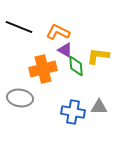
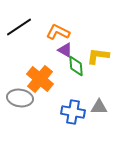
black line: rotated 56 degrees counterclockwise
orange cross: moved 3 px left, 10 px down; rotated 36 degrees counterclockwise
